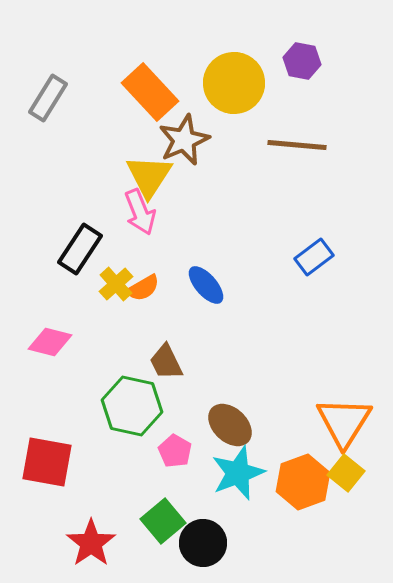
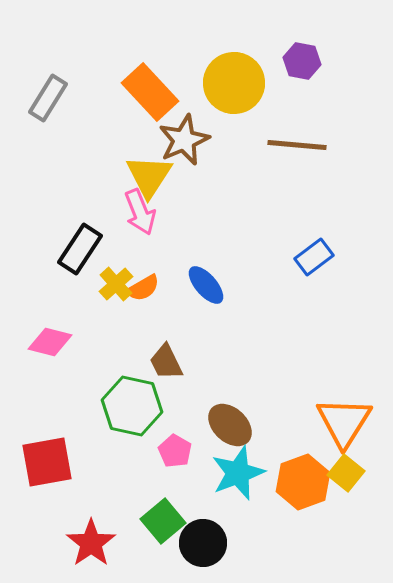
red square: rotated 20 degrees counterclockwise
